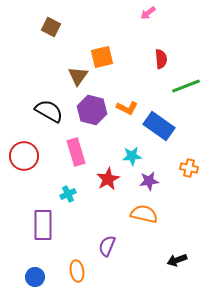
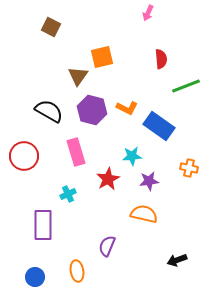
pink arrow: rotated 28 degrees counterclockwise
